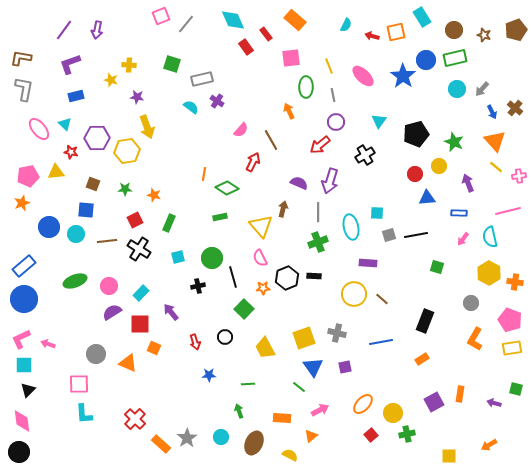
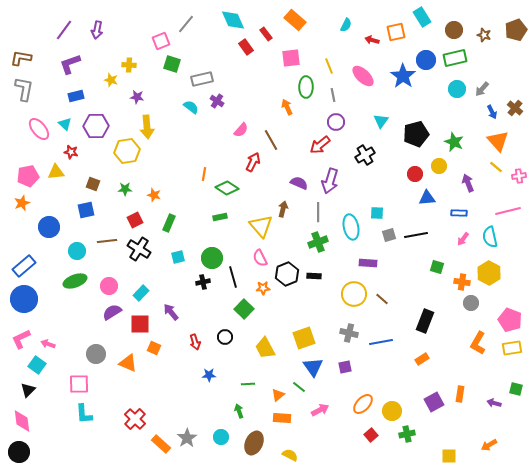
pink square at (161, 16): moved 25 px down
red arrow at (372, 36): moved 4 px down
orange arrow at (289, 111): moved 2 px left, 4 px up
cyan triangle at (379, 121): moved 2 px right
yellow arrow at (147, 127): rotated 15 degrees clockwise
purple hexagon at (97, 138): moved 1 px left, 12 px up
orange triangle at (495, 141): moved 3 px right
blue square at (86, 210): rotated 18 degrees counterclockwise
cyan circle at (76, 234): moved 1 px right, 17 px down
black hexagon at (287, 278): moved 4 px up
orange cross at (515, 282): moved 53 px left
black cross at (198, 286): moved 5 px right, 4 px up
gray cross at (337, 333): moved 12 px right
orange L-shape at (475, 339): moved 3 px right, 4 px down
cyan square at (24, 365): moved 13 px right; rotated 36 degrees clockwise
yellow circle at (393, 413): moved 1 px left, 2 px up
orange triangle at (311, 436): moved 33 px left, 41 px up
